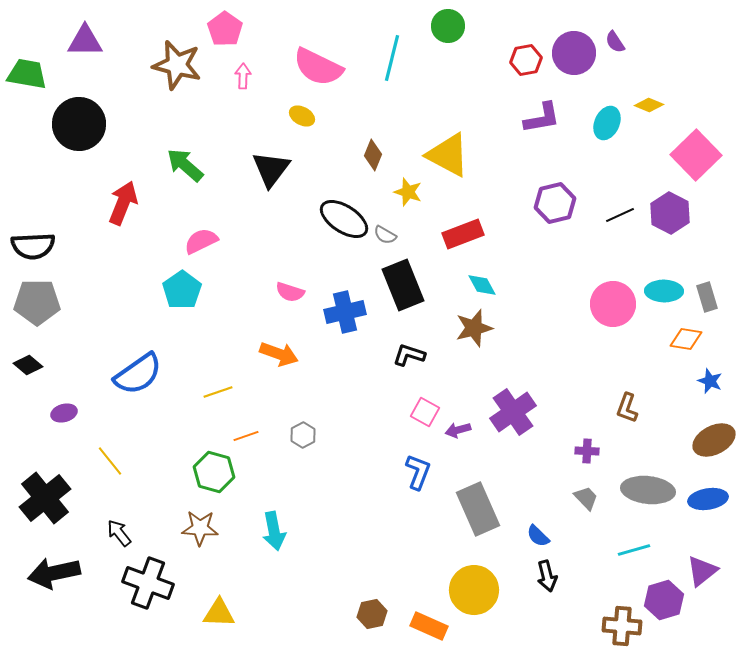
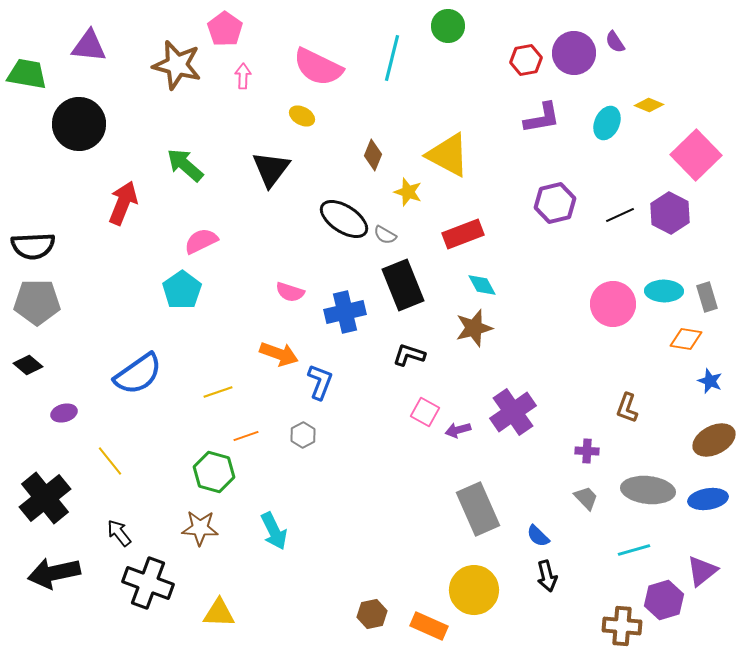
purple triangle at (85, 41): moved 4 px right, 5 px down; rotated 6 degrees clockwise
blue L-shape at (418, 472): moved 98 px left, 90 px up
cyan arrow at (274, 531): rotated 15 degrees counterclockwise
